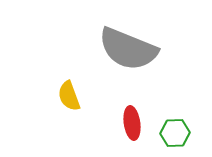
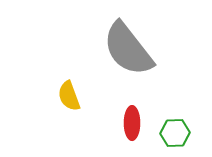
gray semicircle: rotated 30 degrees clockwise
red ellipse: rotated 8 degrees clockwise
